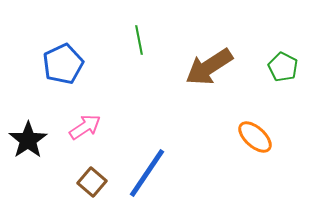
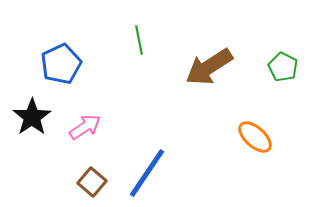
blue pentagon: moved 2 px left
black star: moved 4 px right, 23 px up
